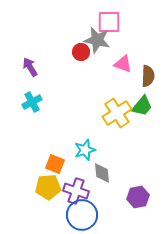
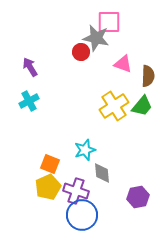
gray star: moved 1 px left, 2 px up
cyan cross: moved 3 px left, 1 px up
yellow cross: moved 3 px left, 7 px up
orange square: moved 5 px left
yellow pentagon: rotated 20 degrees counterclockwise
